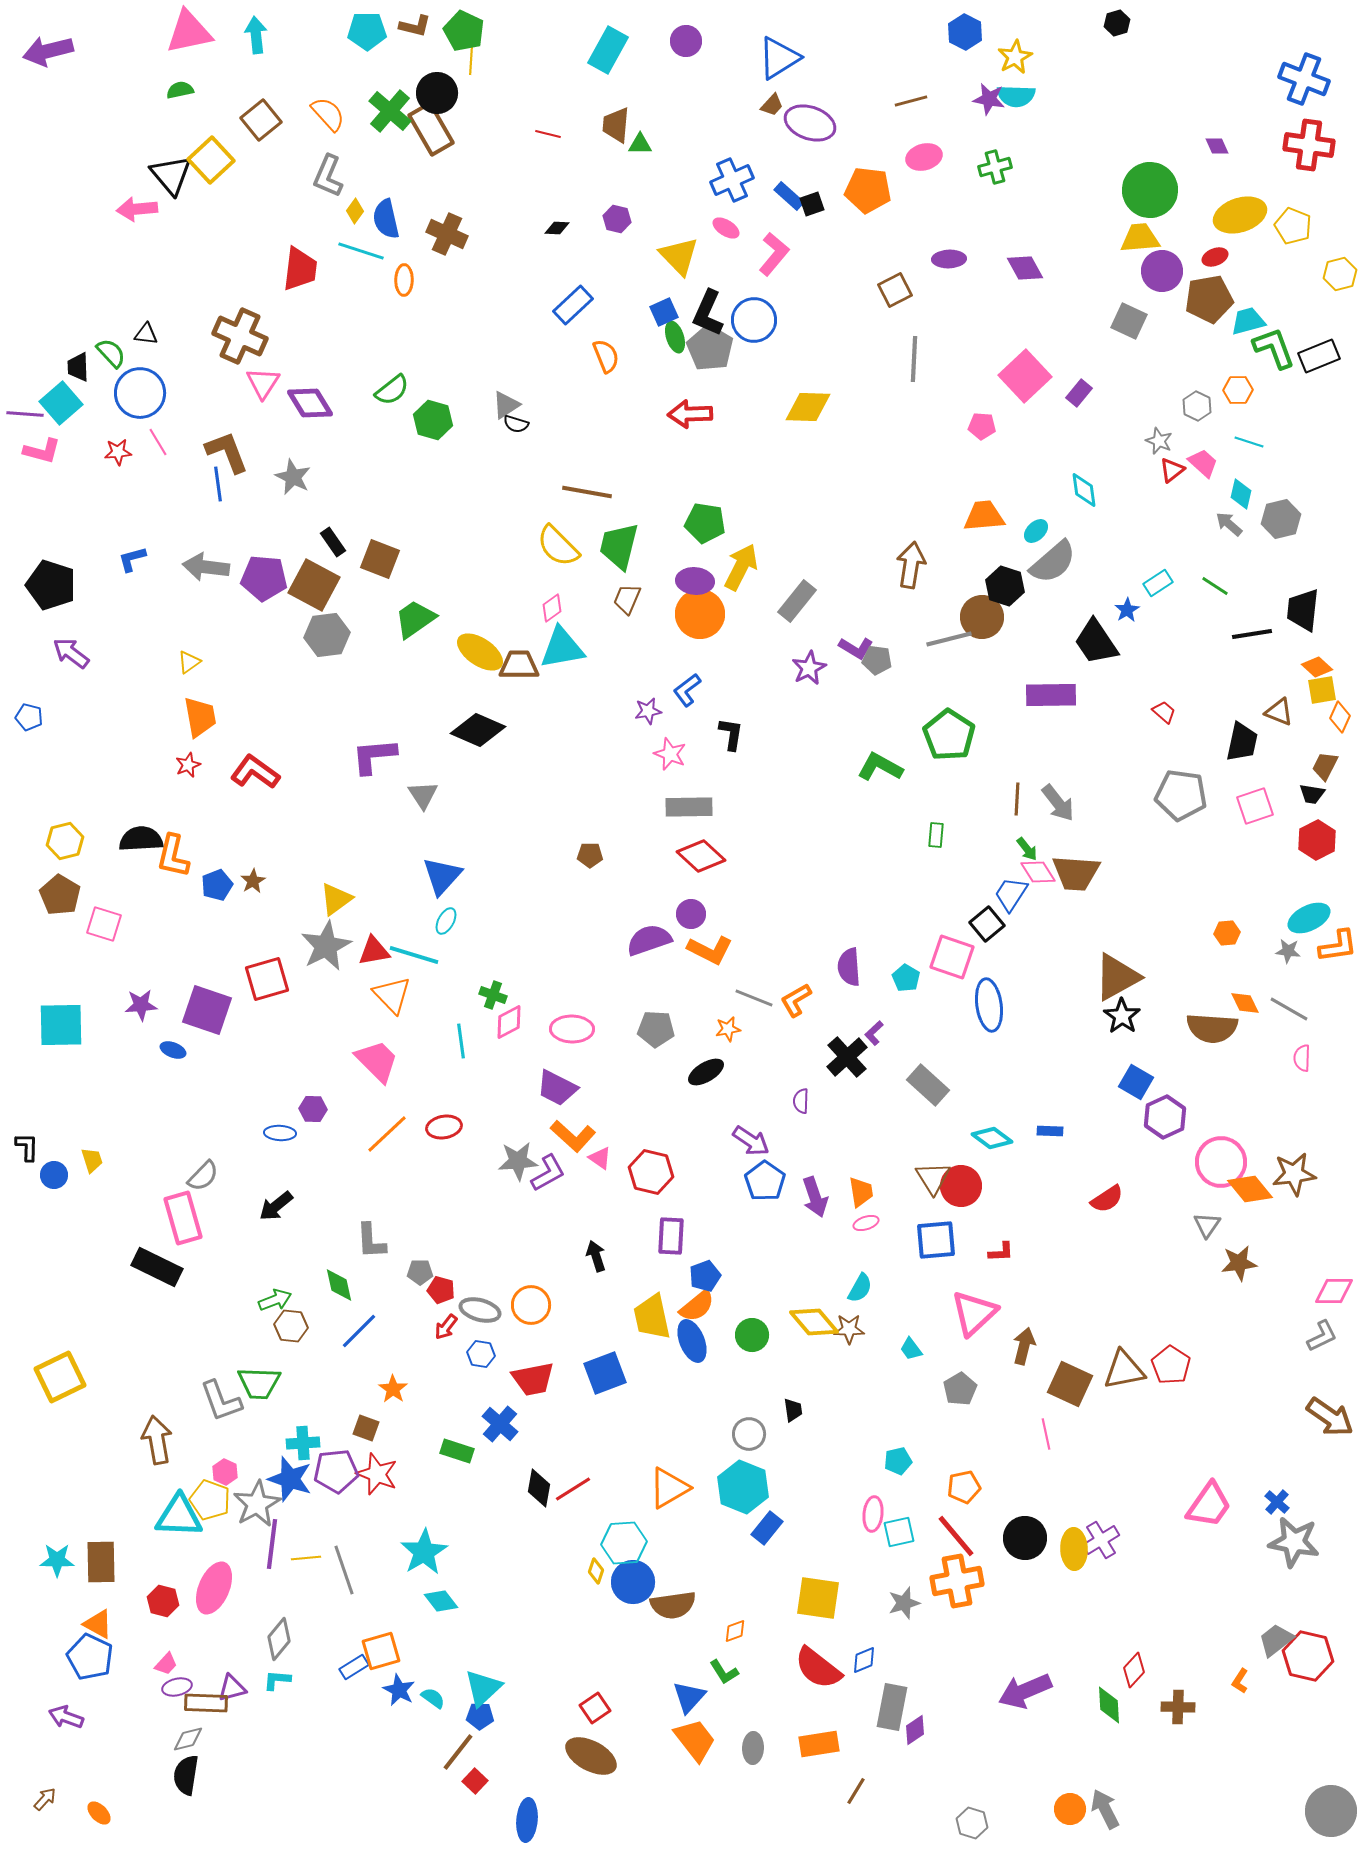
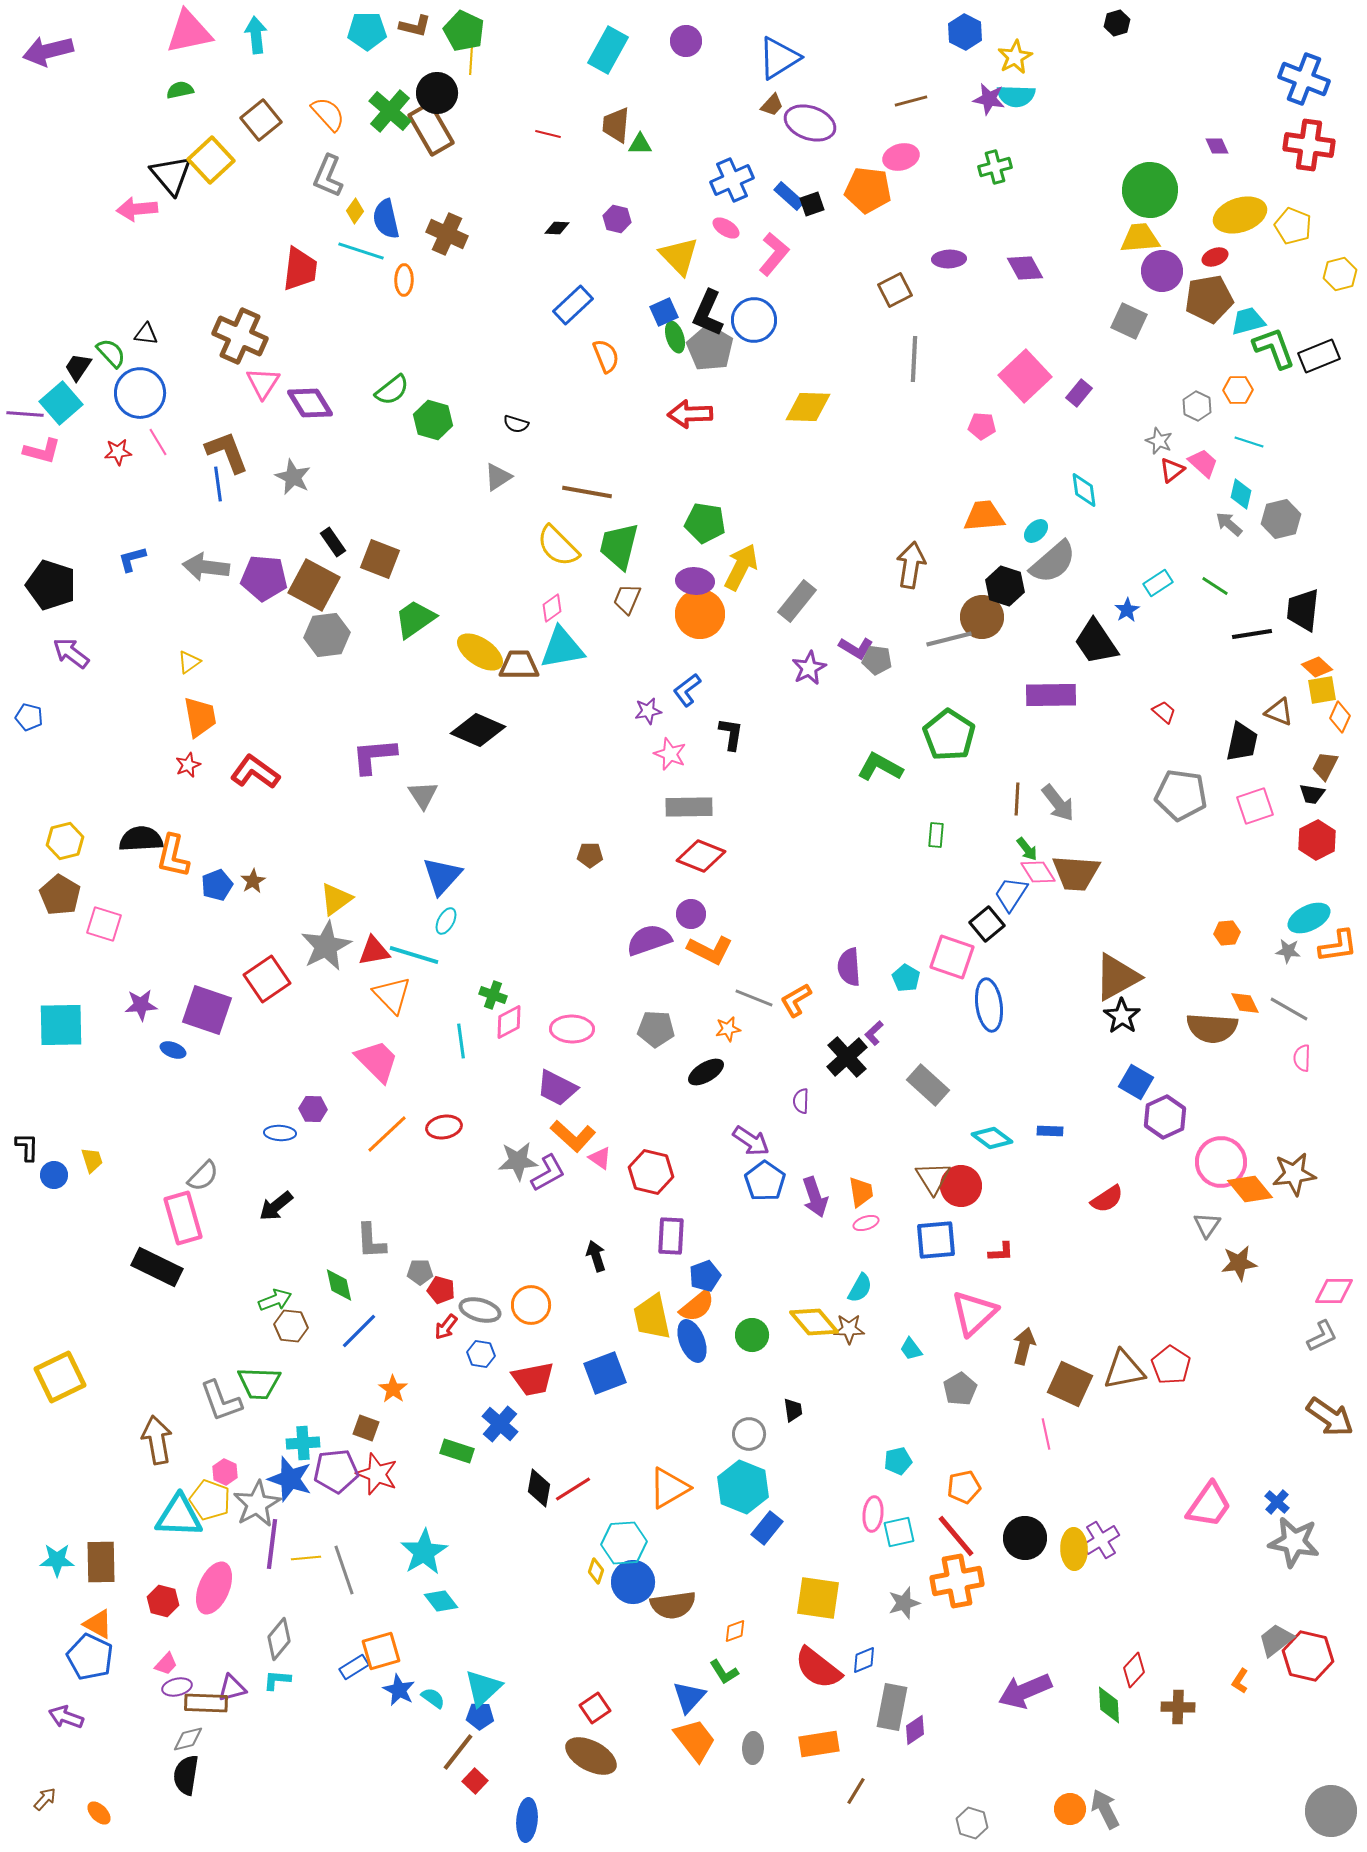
pink ellipse at (924, 157): moved 23 px left
black trapezoid at (78, 367): rotated 36 degrees clockwise
gray triangle at (506, 405): moved 8 px left, 72 px down
red diamond at (701, 856): rotated 21 degrees counterclockwise
red square at (267, 979): rotated 18 degrees counterclockwise
